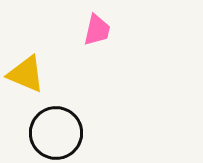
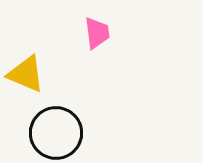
pink trapezoid: moved 3 px down; rotated 20 degrees counterclockwise
